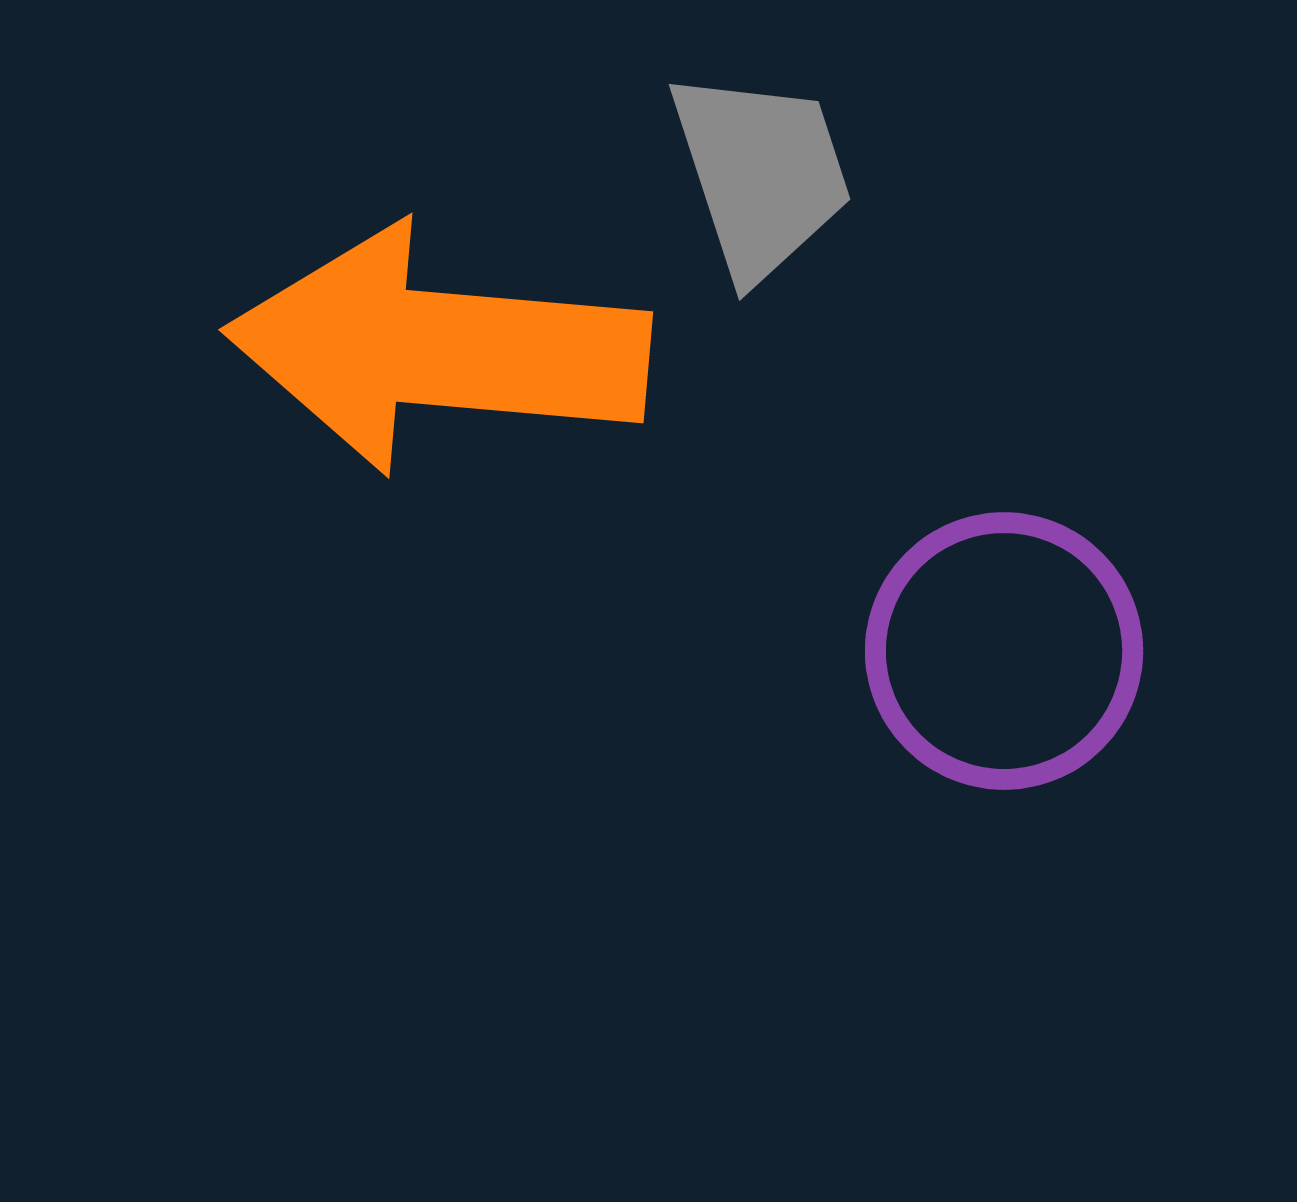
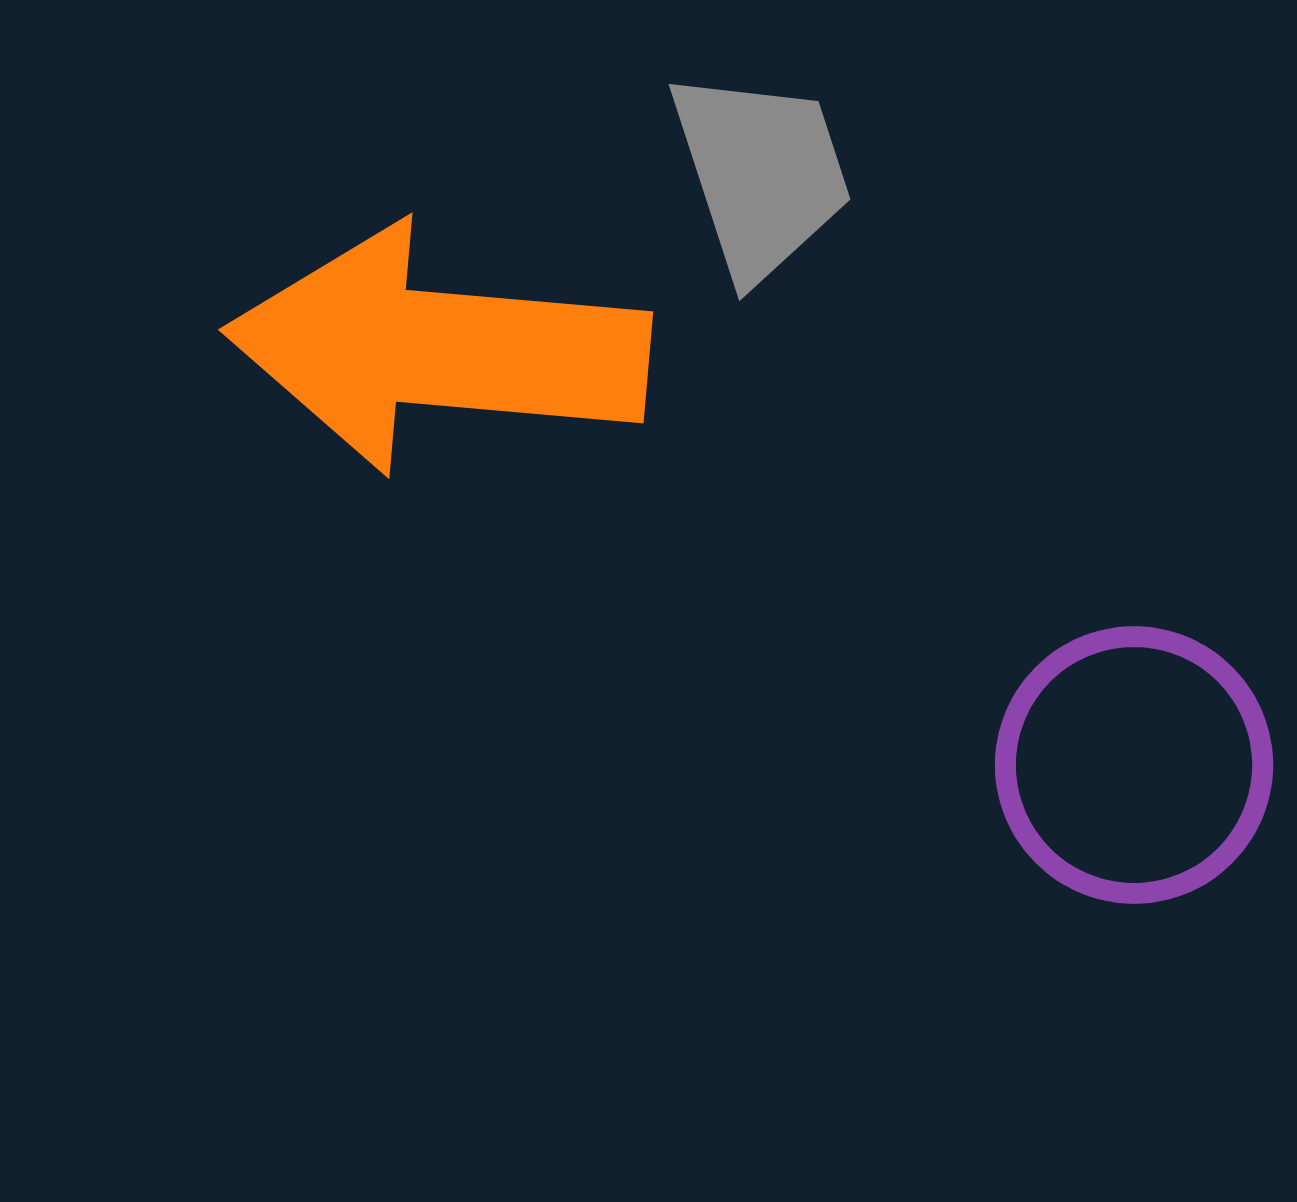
purple circle: moved 130 px right, 114 px down
